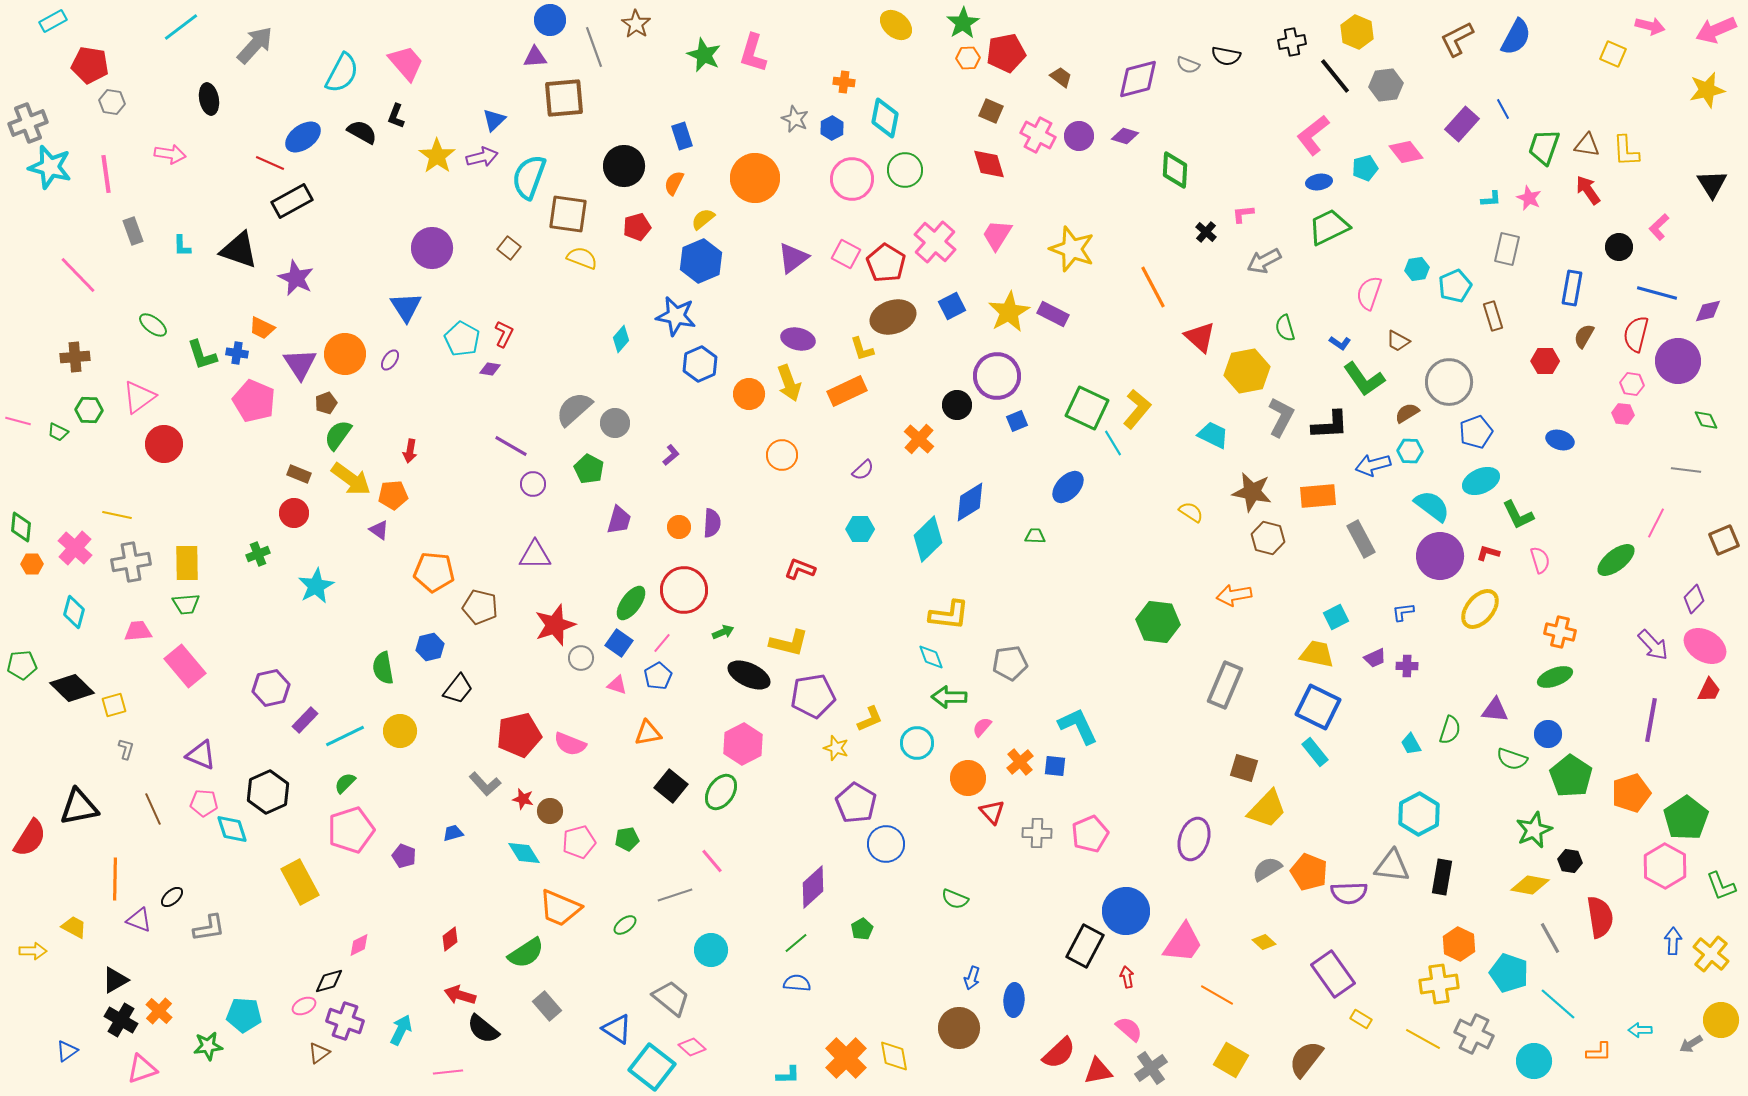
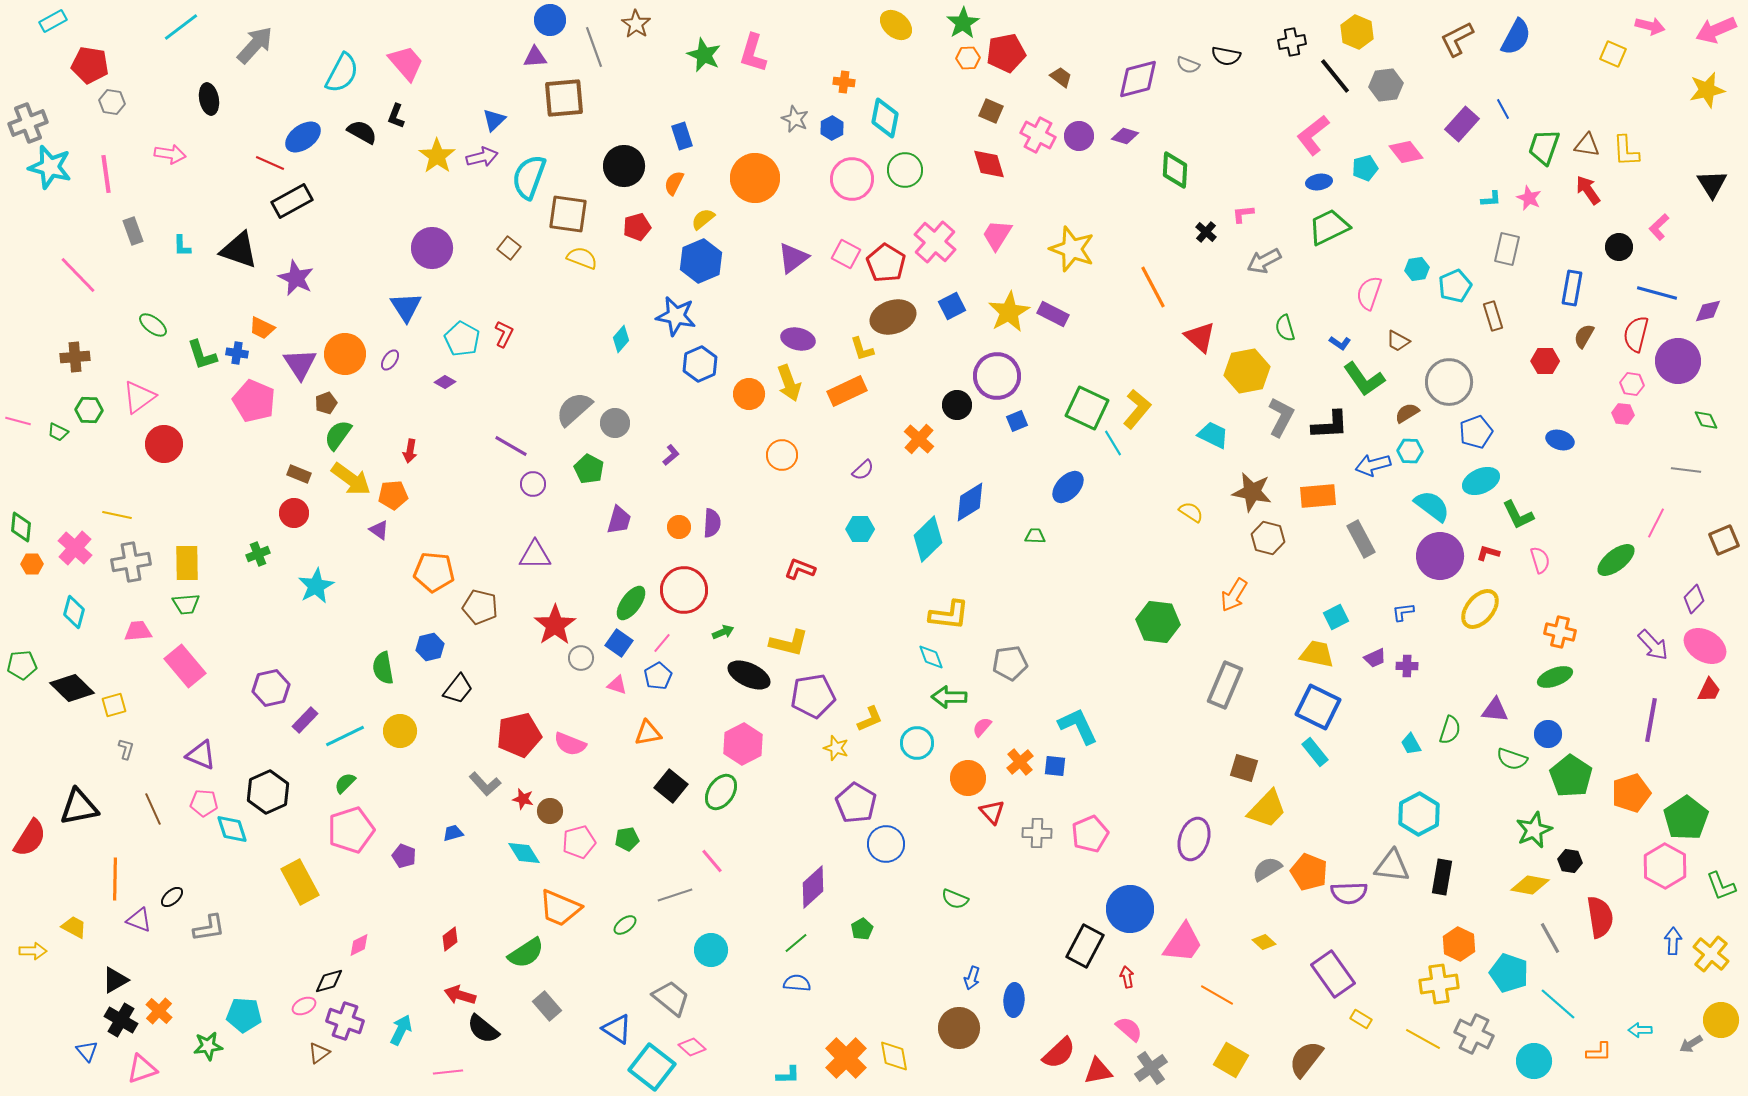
purple diamond at (490, 369): moved 45 px left, 13 px down; rotated 20 degrees clockwise
orange arrow at (1234, 595): rotated 48 degrees counterclockwise
red star at (555, 625): rotated 15 degrees counterclockwise
blue circle at (1126, 911): moved 4 px right, 2 px up
blue triangle at (67, 1051): moved 20 px right; rotated 35 degrees counterclockwise
